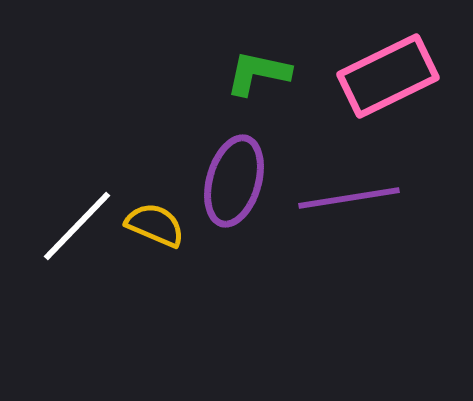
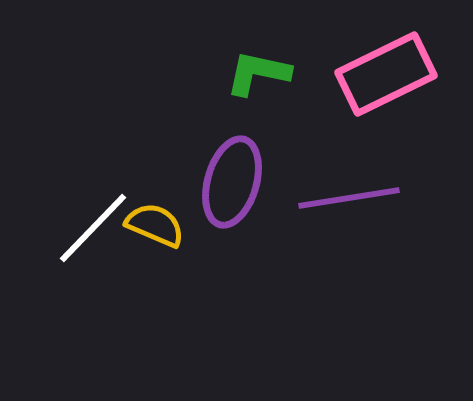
pink rectangle: moved 2 px left, 2 px up
purple ellipse: moved 2 px left, 1 px down
white line: moved 16 px right, 2 px down
